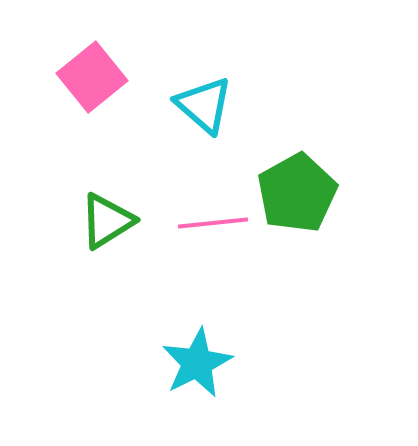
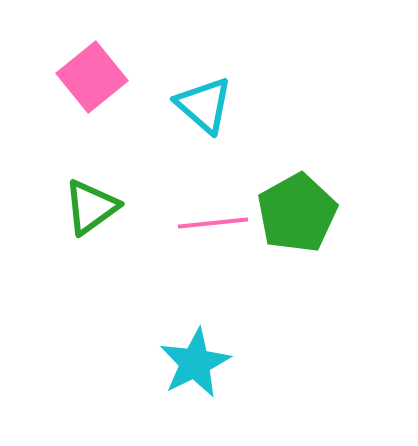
green pentagon: moved 20 px down
green triangle: moved 16 px left, 14 px up; rotated 4 degrees counterclockwise
cyan star: moved 2 px left
